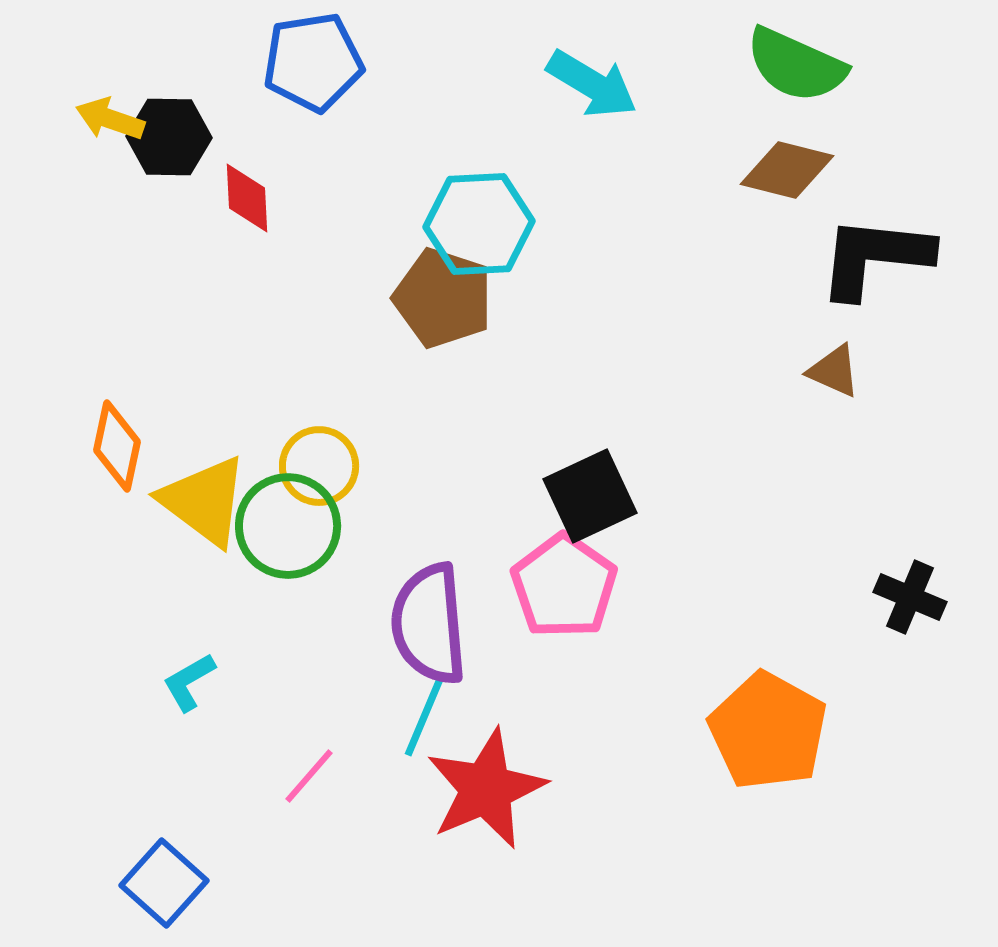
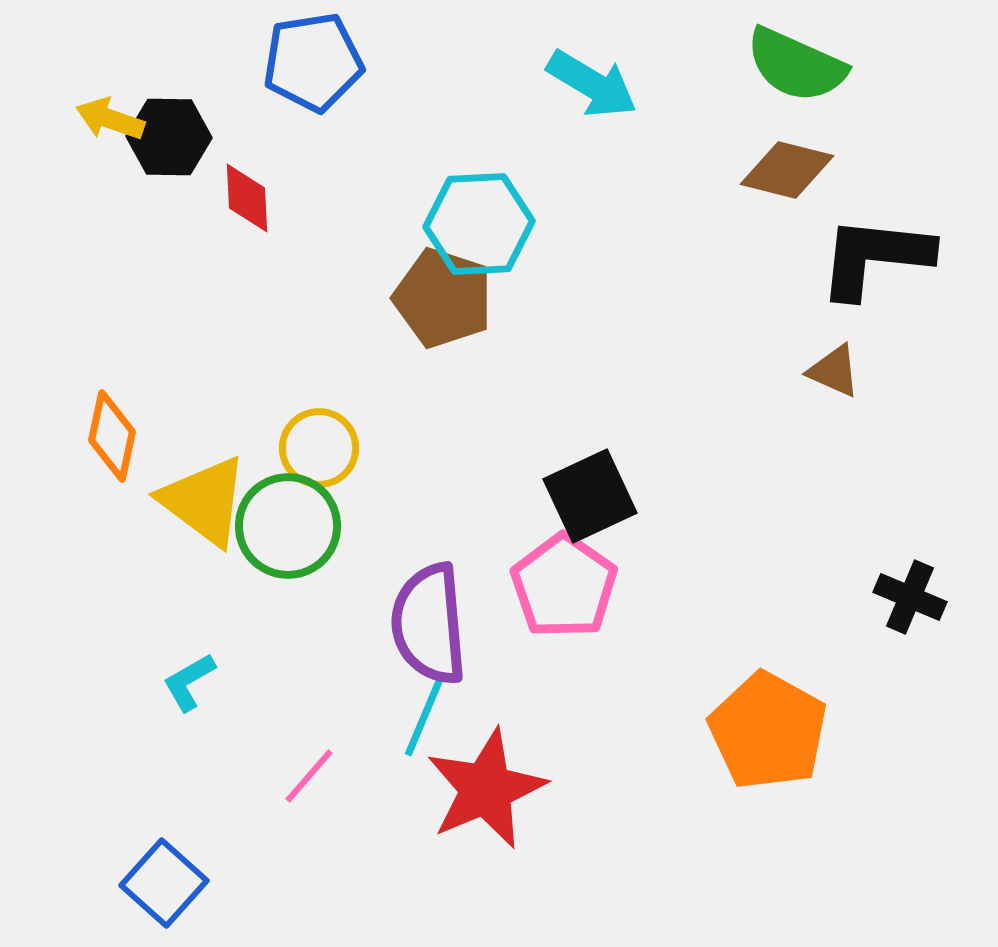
orange diamond: moved 5 px left, 10 px up
yellow circle: moved 18 px up
